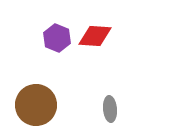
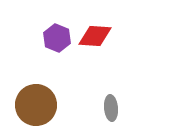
gray ellipse: moved 1 px right, 1 px up
